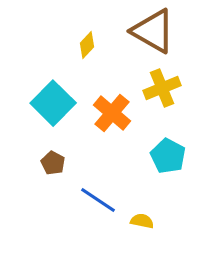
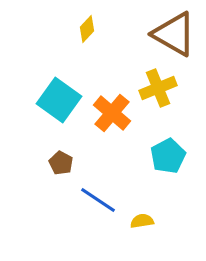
brown triangle: moved 21 px right, 3 px down
yellow diamond: moved 16 px up
yellow cross: moved 4 px left
cyan square: moved 6 px right, 3 px up; rotated 9 degrees counterclockwise
cyan pentagon: rotated 16 degrees clockwise
brown pentagon: moved 8 px right
yellow semicircle: rotated 20 degrees counterclockwise
